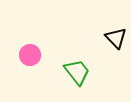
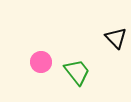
pink circle: moved 11 px right, 7 px down
